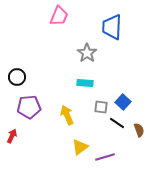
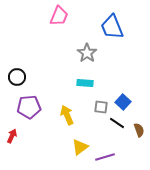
blue trapezoid: rotated 24 degrees counterclockwise
